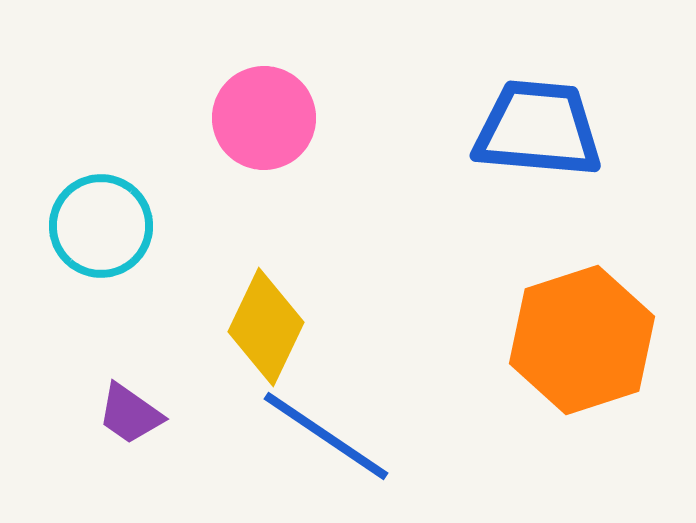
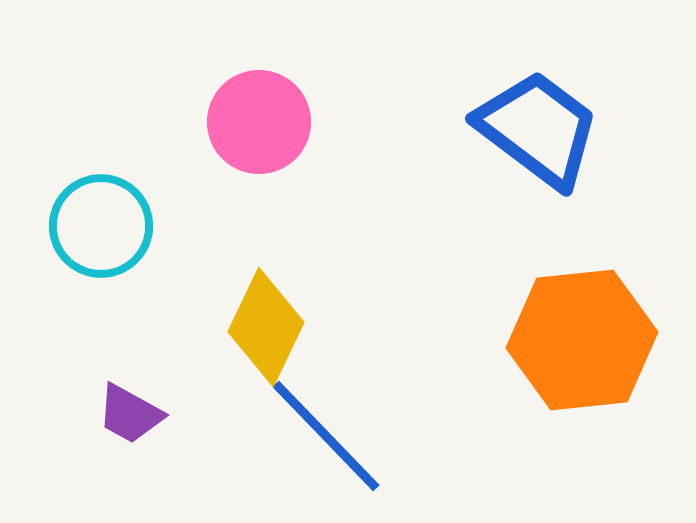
pink circle: moved 5 px left, 4 px down
blue trapezoid: rotated 32 degrees clockwise
orange hexagon: rotated 12 degrees clockwise
purple trapezoid: rotated 6 degrees counterclockwise
blue line: rotated 12 degrees clockwise
